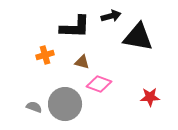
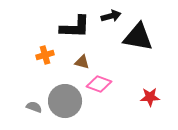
gray circle: moved 3 px up
